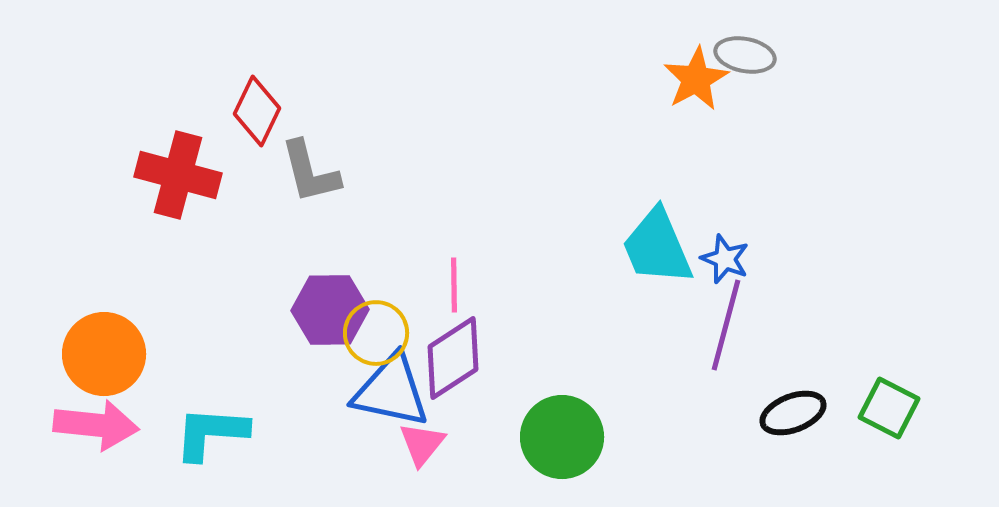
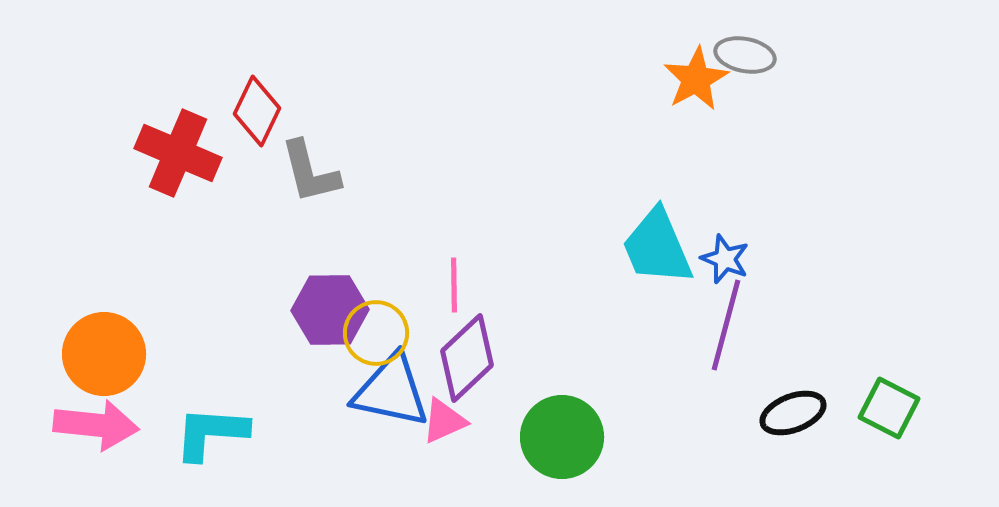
red cross: moved 22 px up; rotated 8 degrees clockwise
purple diamond: moved 14 px right; rotated 10 degrees counterclockwise
pink triangle: moved 22 px right, 23 px up; rotated 27 degrees clockwise
